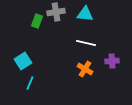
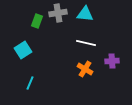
gray cross: moved 2 px right, 1 px down
cyan square: moved 11 px up
